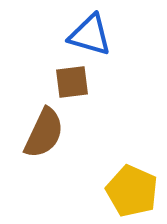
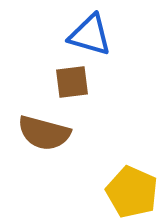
brown semicircle: rotated 80 degrees clockwise
yellow pentagon: moved 1 px down
